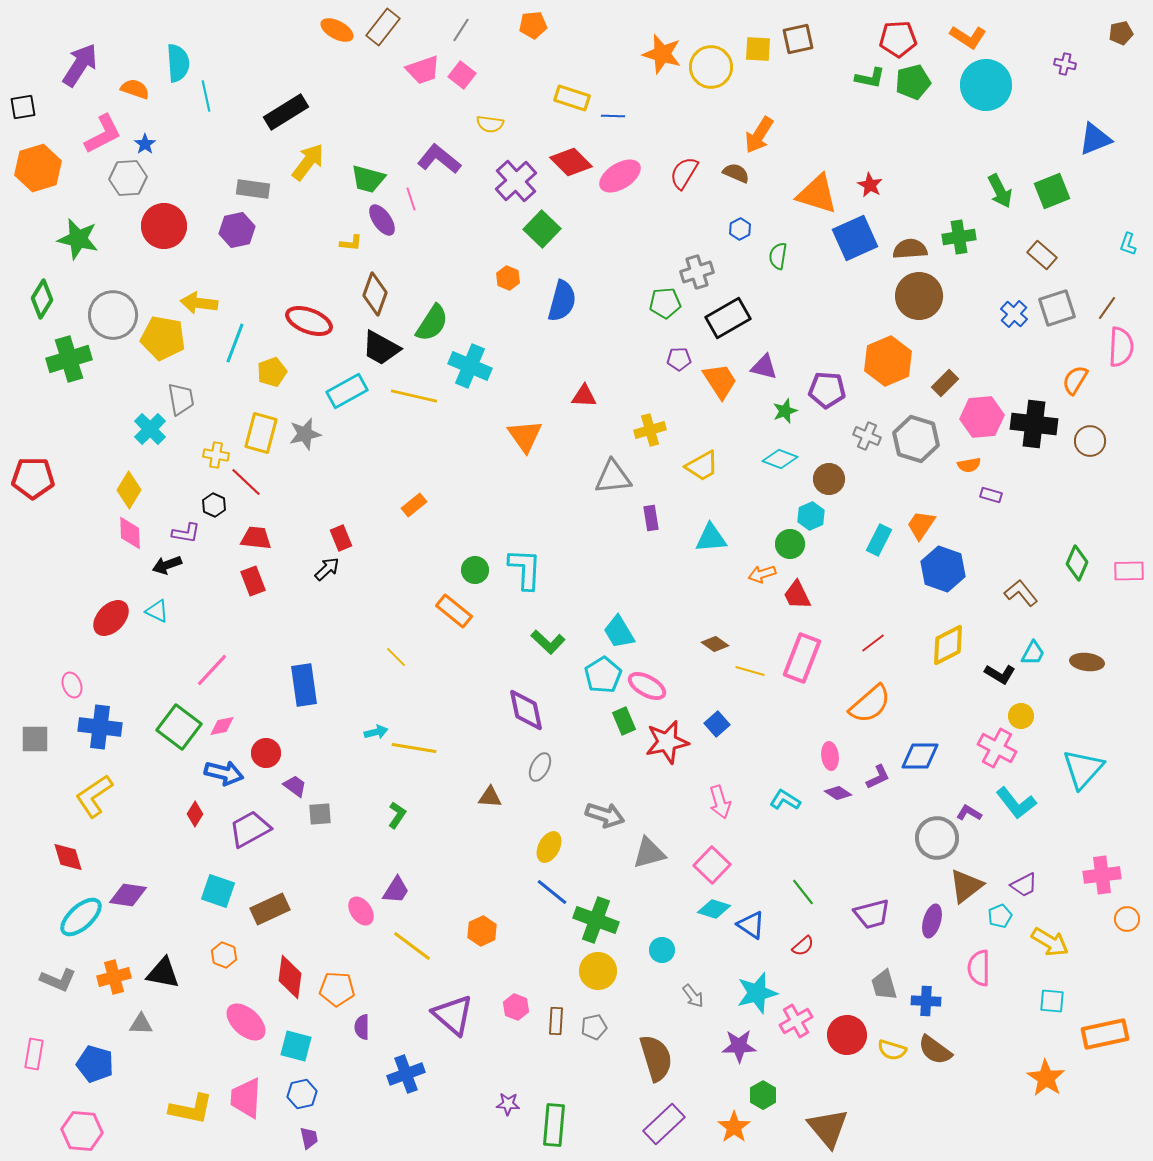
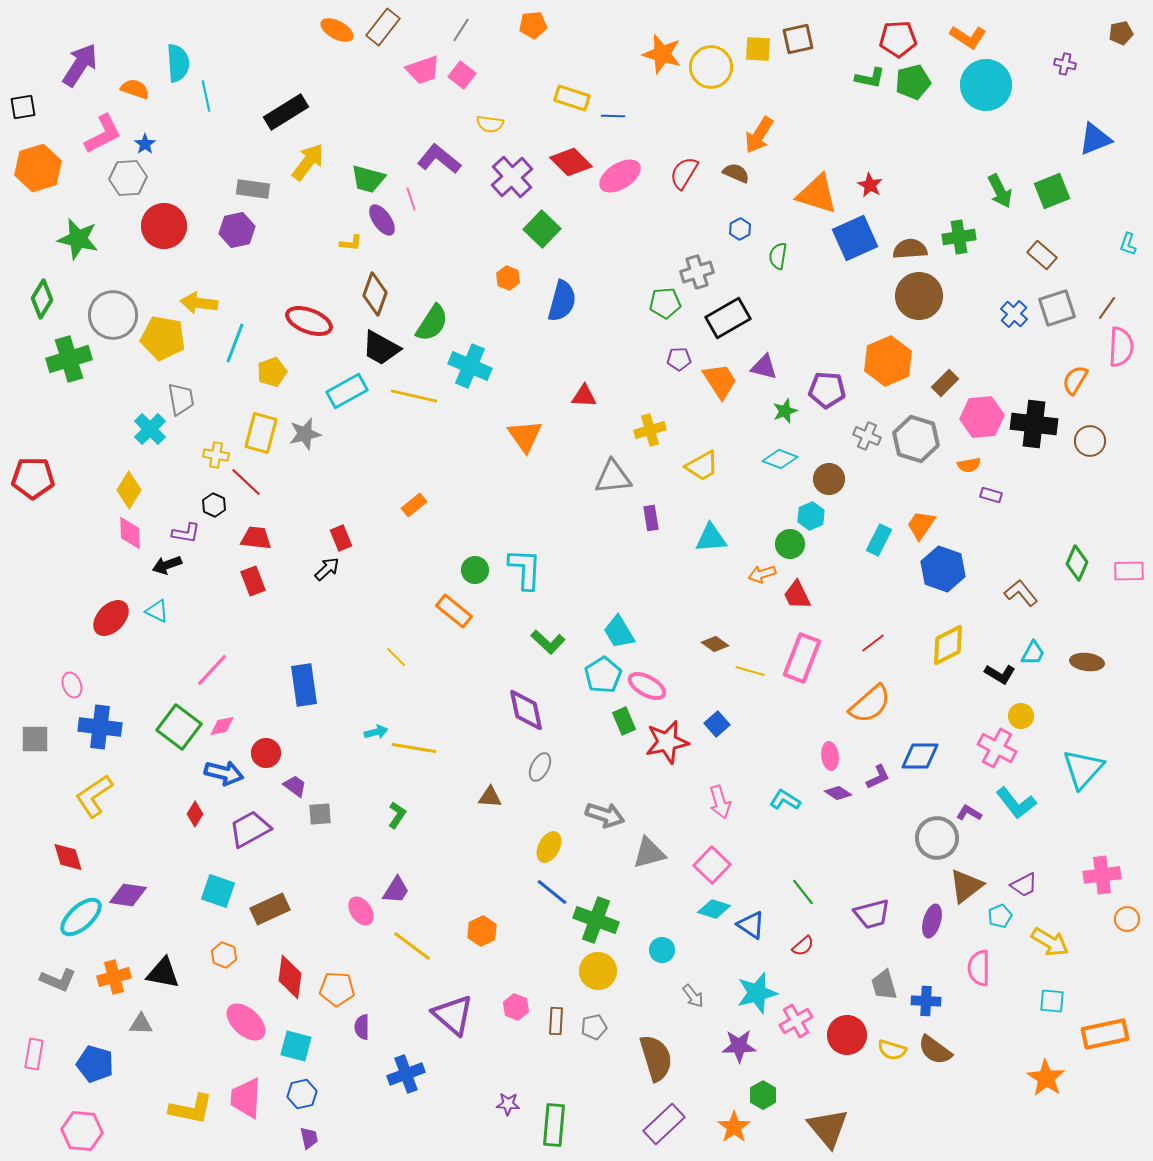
purple cross at (516, 181): moved 4 px left, 4 px up
